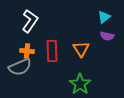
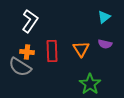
purple semicircle: moved 2 px left, 8 px down
orange cross: moved 1 px down
gray semicircle: rotated 55 degrees clockwise
green star: moved 10 px right
